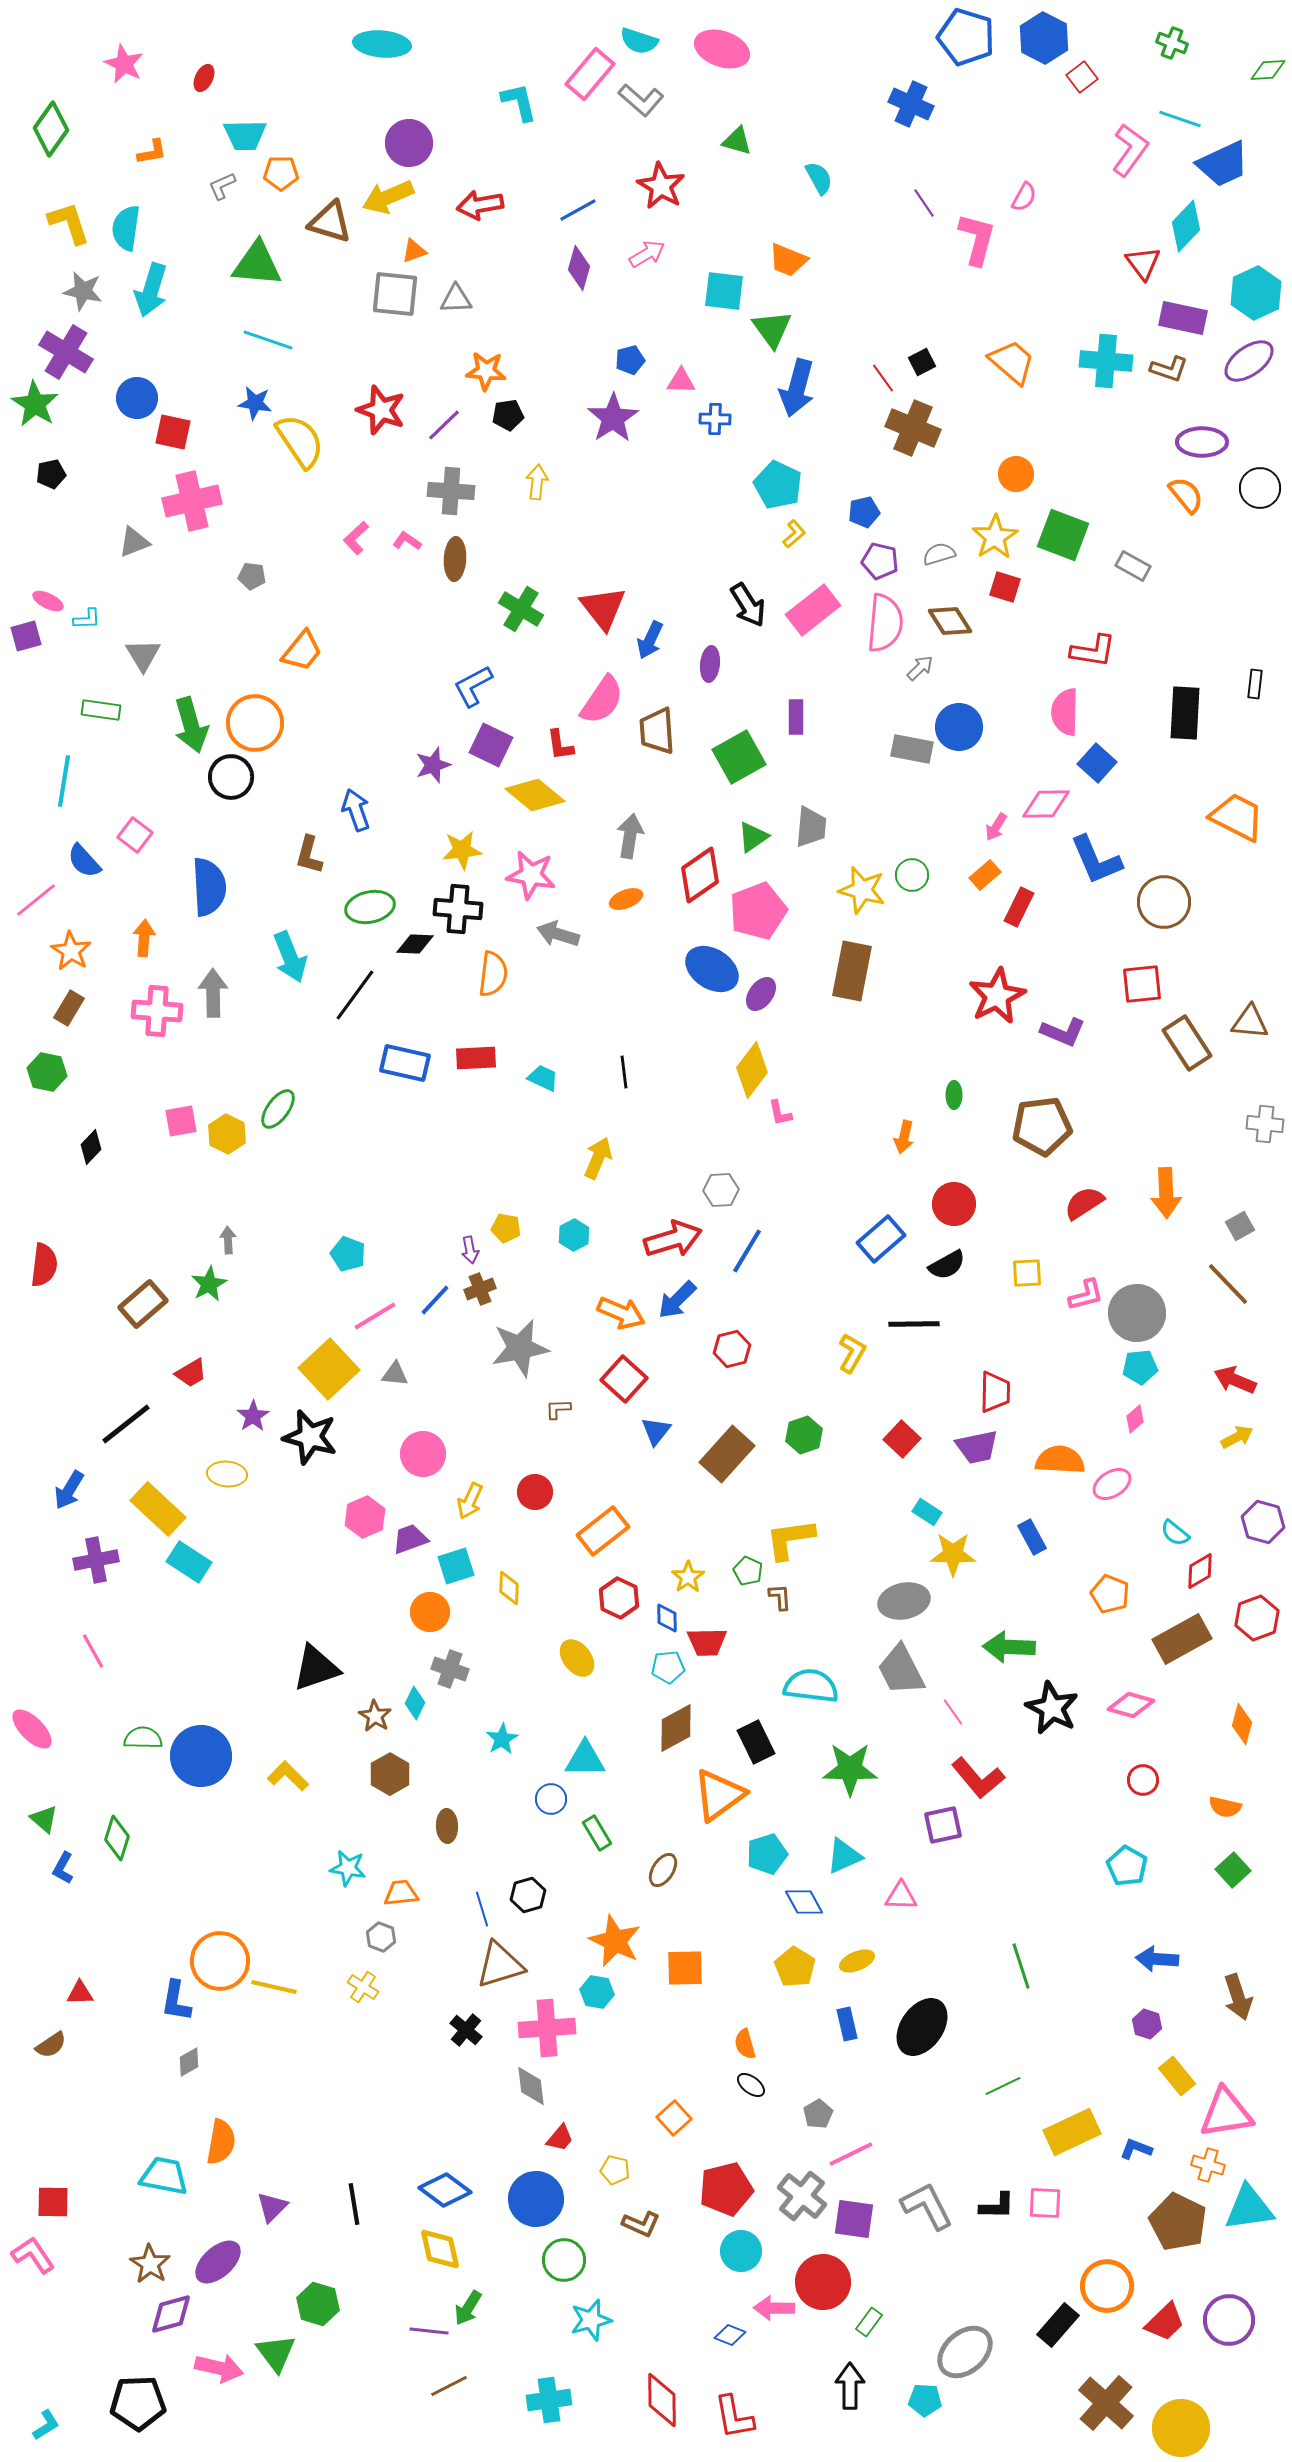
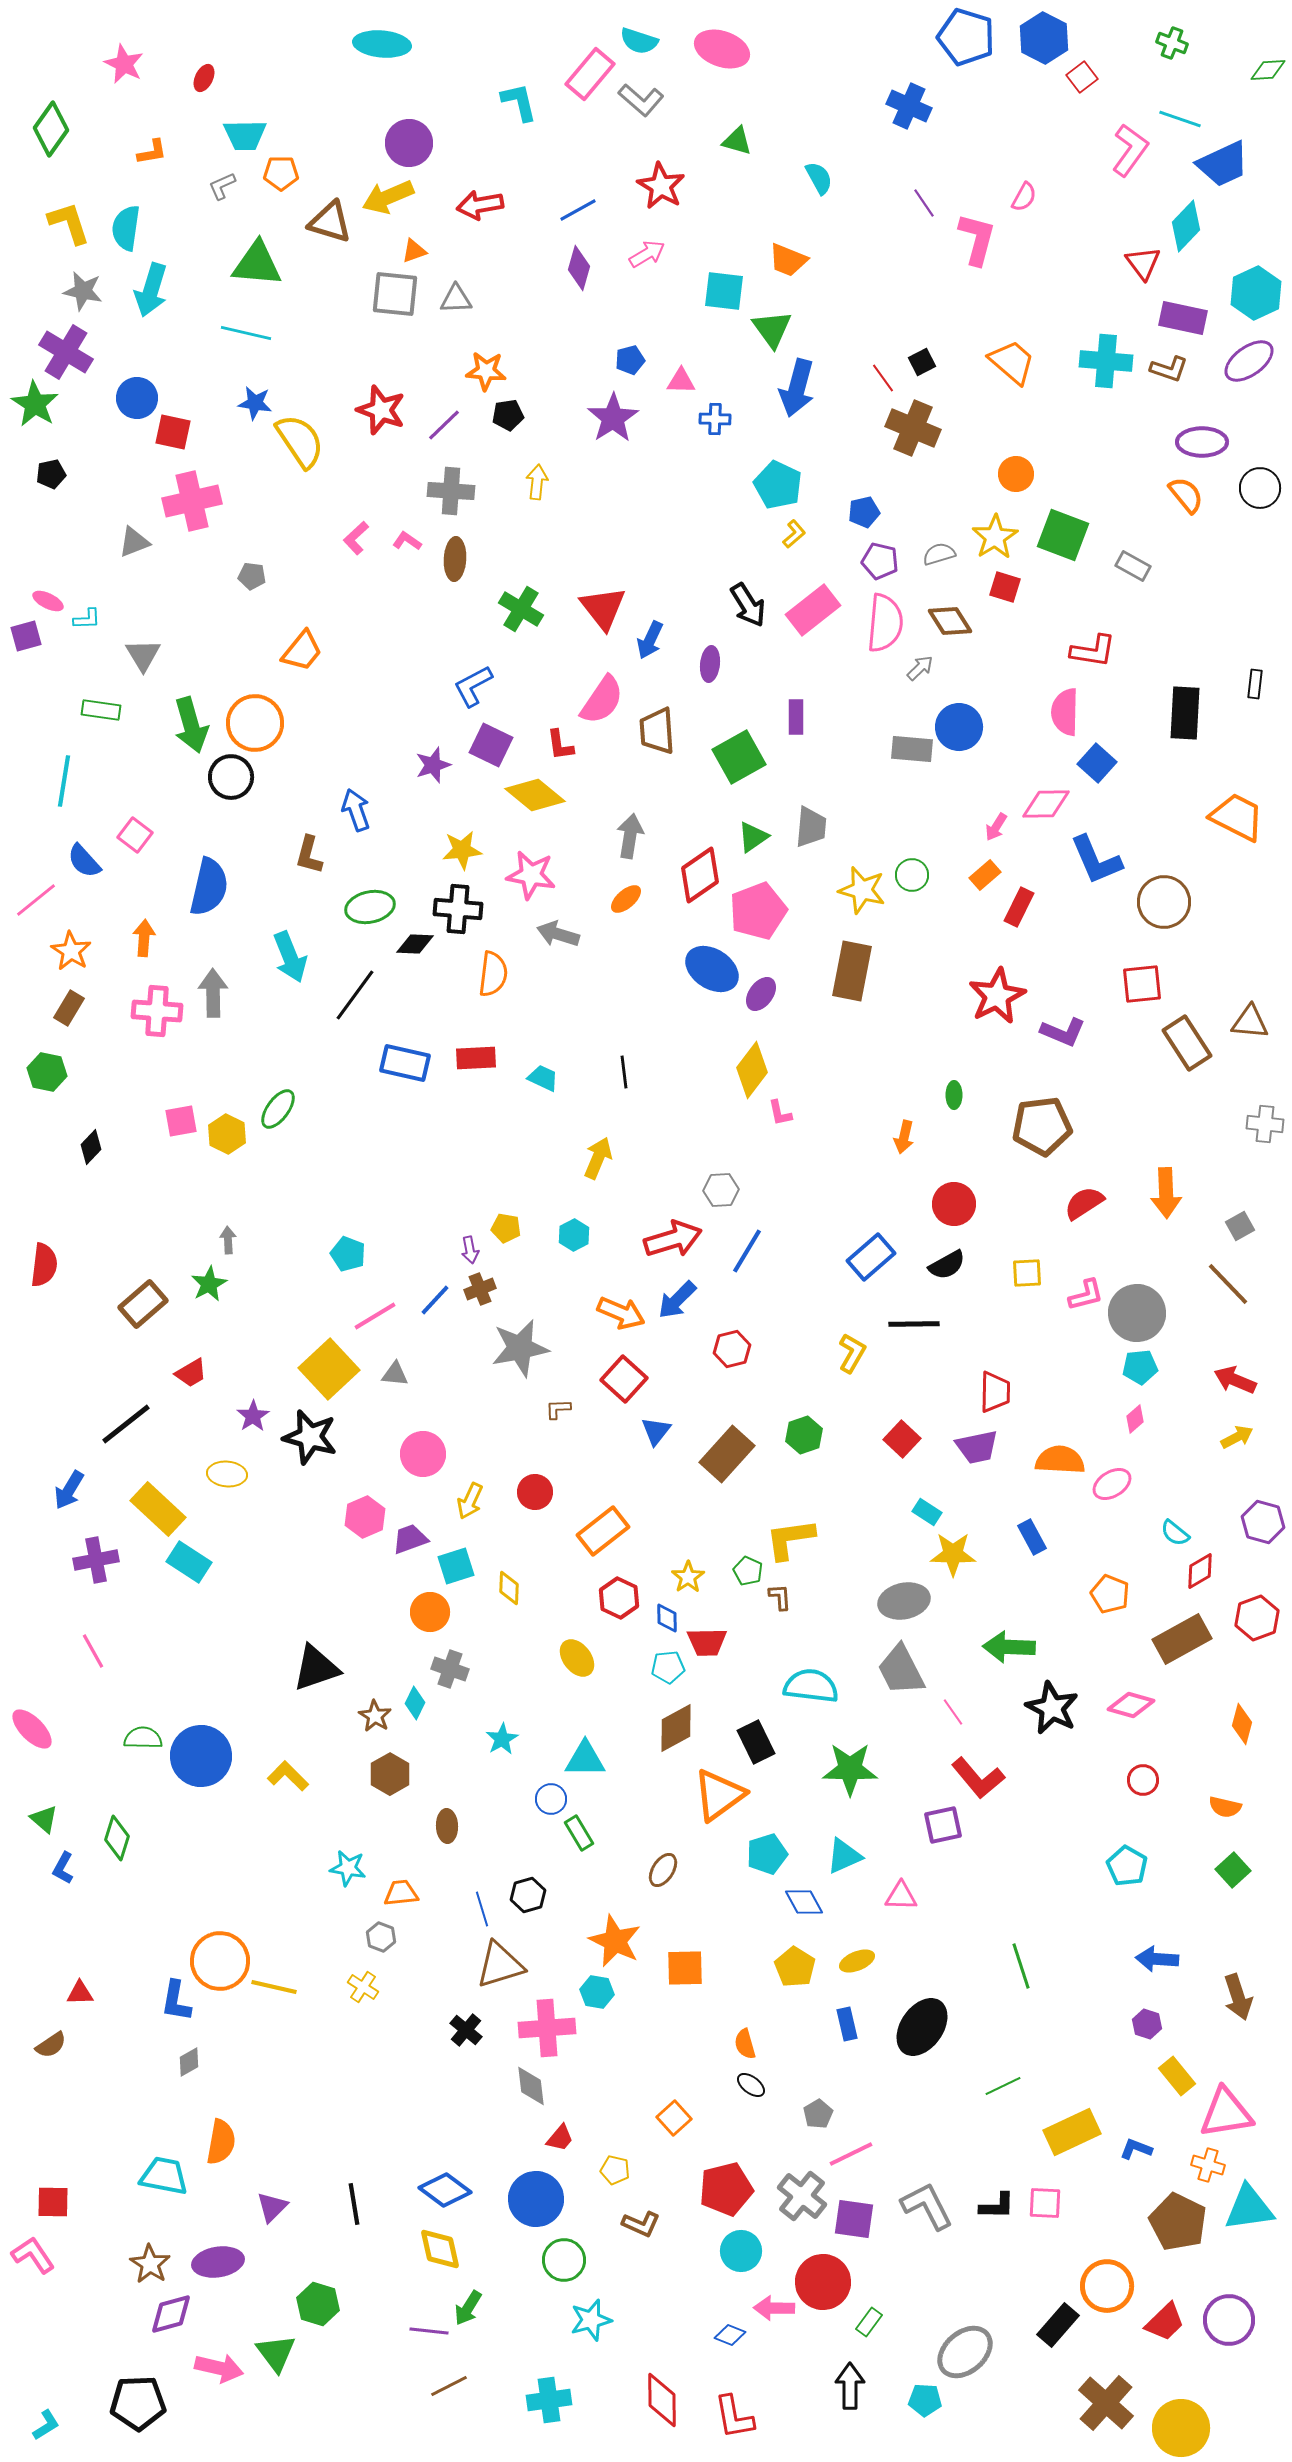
blue cross at (911, 104): moved 2 px left, 2 px down
cyan line at (268, 340): moved 22 px left, 7 px up; rotated 6 degrees counterclockwise
gray rectangle at (912, 749): rotated 6 degrees counterclockwise
blue semicircle at (209, 887): rotated 16 degrees clockwise
orange ellipse at (626, 899): rotated 20 degrees counterclockwise
blue rectangle at (881, 1239): moved 10 px left, 18 px down
green rectangle at (597, 1833): moved 18 px left
purple ellipse at (218, 2262): rotated 33 degrees clockwise
